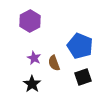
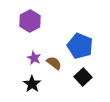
brown semicircle: rotated 147 degrees clockwise
black square: rotated 24 degrees counterclockwise
